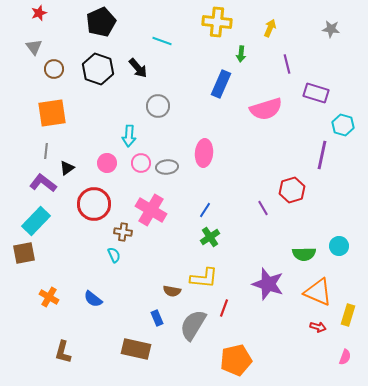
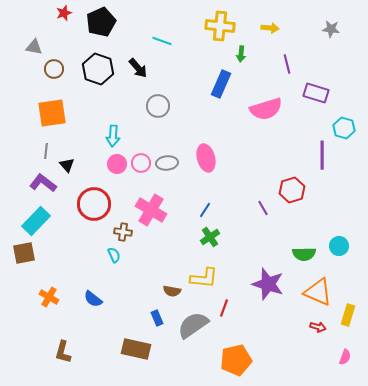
red star at (39, 13): moved 25 px right
yellow cross at (217, 22): moved 3 px right, 4 px down
yellow arrow at (270, 28): rotated 72 degrees clockwise
gray triangle at (34, 47): rotated 42 degrees counterclockwise
cyan hexagon at (343, 125): moved 1 px right, 3 px down
cyan arrow at (129, 136): moved 16 px left
pink ellipse at (204, 153): moved 2 px right, 5 px down; rotated 20 degrees counterclockwise
purple line at (322, 155): rotated 12 degrees counterclockwise
pink circle at (107, 163): moved 10 px right, 1 px down
gray ellipse at (167, 167): moved 4 px up
black triangle at (67, 168): moved 3 px up; rotated 35 degrees counterclockwise
gray semicircle at (193, 325): rotated 24 degrees clockwise
